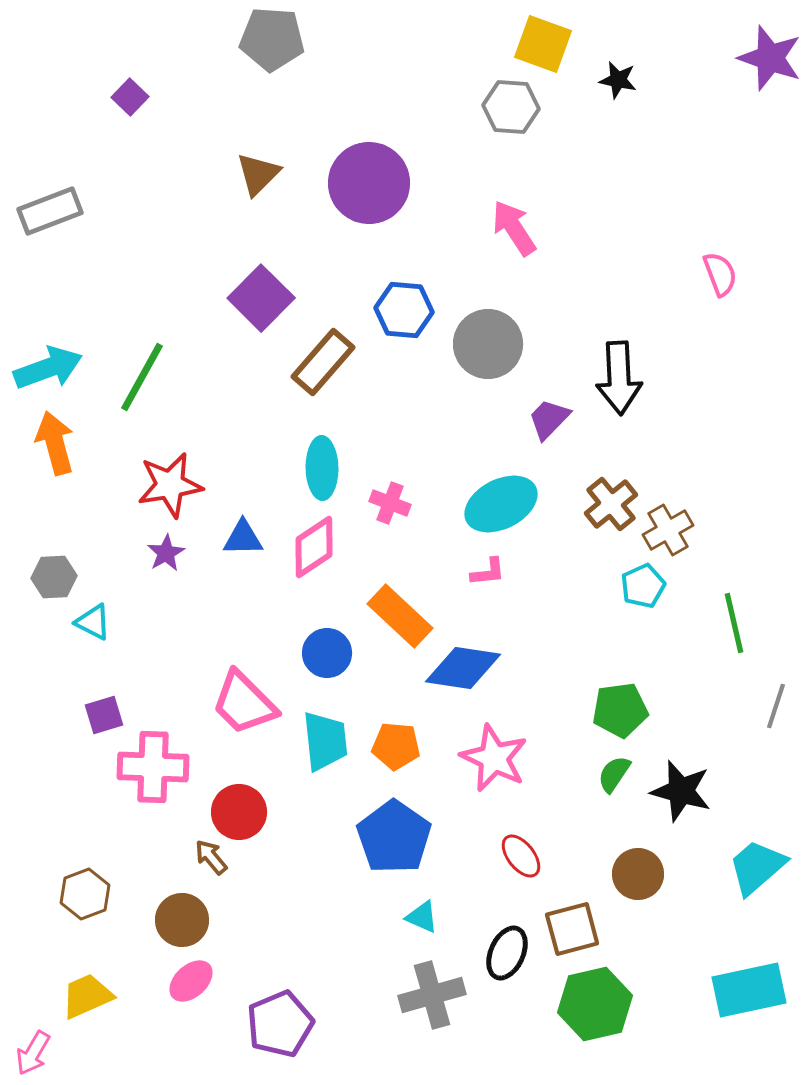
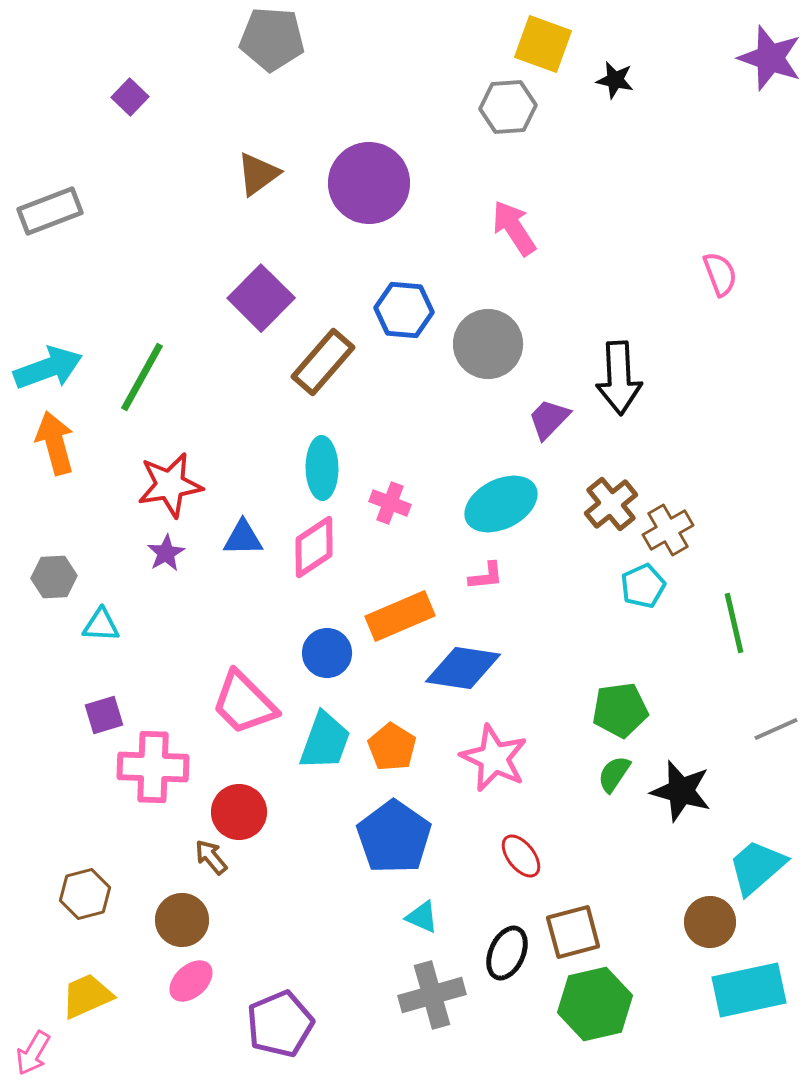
black star at (618, 80): moved 3 px left
gray hexagon at (511, 107): moved 3 px left; rotated 8 degrees counterclockwise
brown triangle at (258, 174): rotated 9 degrees clockwise
pink L-shape at (488, 572): moved 2 px left, 4 px down
orange rectangle at (400, 616): rotated 66 degrees counterclockwise
cyan triangle at (93, 622): moved 8 px right, 3 px down; rotated 24 degrees counterclockwise
gray line at (776, 706): moved 23 px down; rotated 48 degrees clockwise
cyan trapezoid at (325, 741): rotated 26 degrees clockwise
orange pentagon at (396, 746): moved 4 px left, 1 px down; rotated 27 degrees clockwise
brown circle at (638, 874): moved 72 px right, 48 px down
brown hexagon at (85, 894): rotated 6 degrees clockwise
brown square at (572, 929): moved 1 px right, 3 px down
